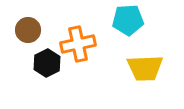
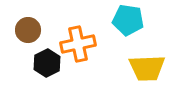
cyan pentagon: rotated 12 degrees clockwise
yellow trapezoid: moved 2 px right
